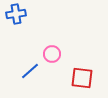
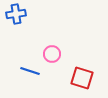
blue line: rotated 60 degrees clockwise
red square: rotated 10 degrees clockwise
